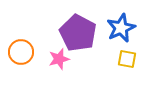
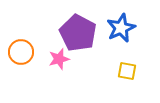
yellow square: moved 12 px down
